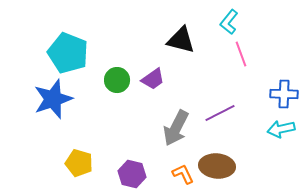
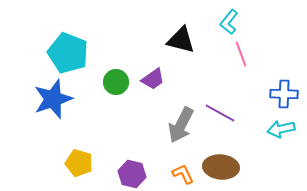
green circle: moved 1 px left, 2 px down
purple line: rotated 56 degrees clockwise
gray arrow: moved 5 px right, 3 px up
brown ellipse: moved 4 px right, 1 px down
